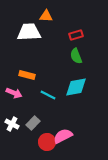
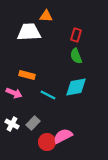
red rectangle: rotated 56 degrees counterclockwise
